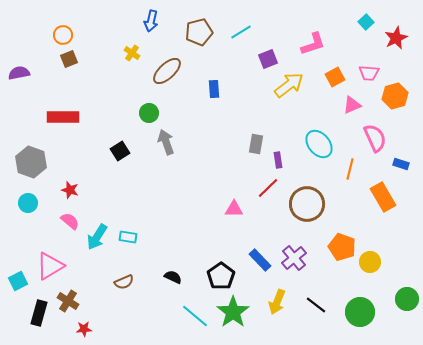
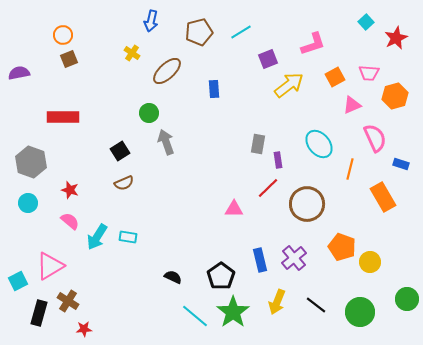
gray rectangle at (256, 144): moved 2 px right
blue rectangle at (260, 260): rotated 30 degrees clockwise
brown semicircle at (124, 282): moved 99 px up
